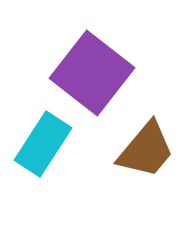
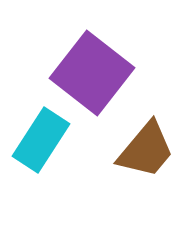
cyan rectangle: moved 2 px left, 4 px up
